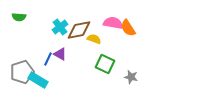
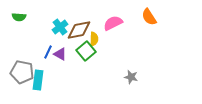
pink semicircle: rotated 36 degrees counterclockwise
orange semicircle: moved 21 px right, 11 px up
yellow semicircle: rotated 72 degrees clockwise
blue line: moved 7 px up
green square: moved 19 px left, 13 px up; rotated 24 degrees clockwise
gray pentagon: rotated 30 degrees clockwise
cyan rectangle: rotated 66 degrees clockwise
